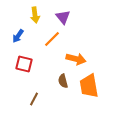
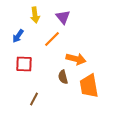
red square: rotated 12 degrees counterclockwise
brown semicircle: moved 4 px up
